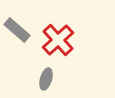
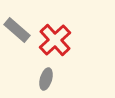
red cross: moved 3 px left
